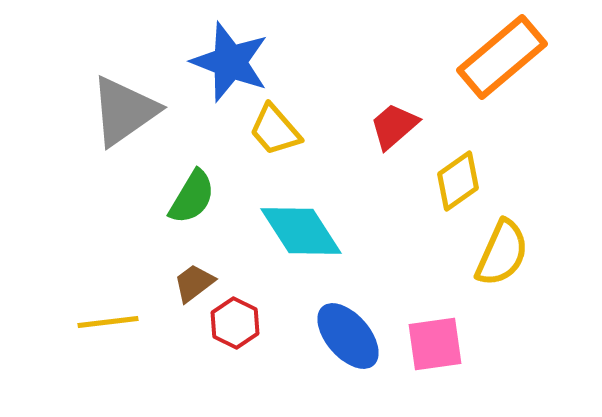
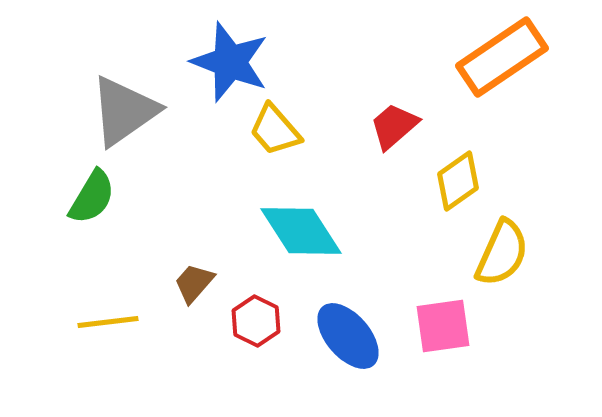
orange rectangle: rotated 6 degrees clockwise
green semicircle: moved 100 px left
brown trapezoid: rotated 12 degrees counterclockwise
red hexagon: moved 21 px right, 2 px up
pink square: moved 8 px right, 18 px up
